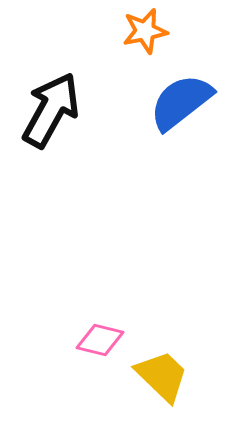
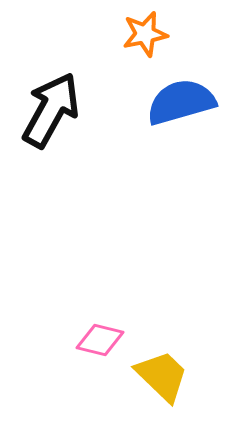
orange star: moved 3 px down
blue semicircle: rotated 22 degrees clockwise
